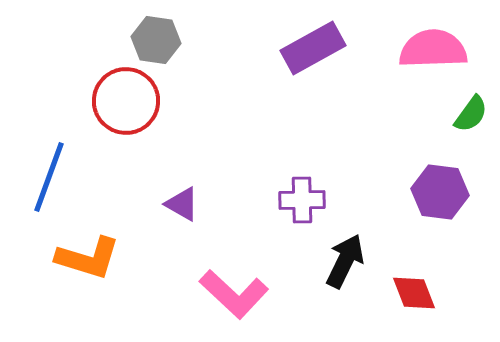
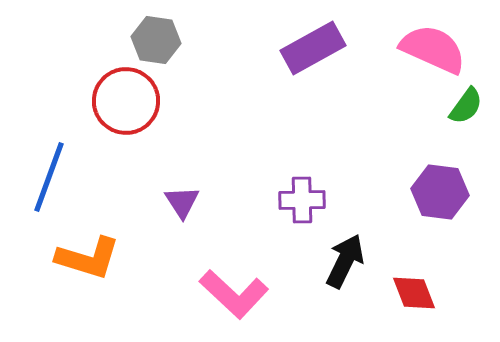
pink semicircle: rotated 26 degrees clockwise
green semicircle: moved 5 px left, 8 px up
purple triangle: moved 2 px up; rotated 27 degrees clockwise
